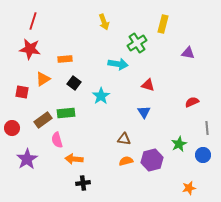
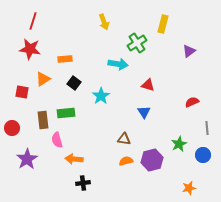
purple triangle: moved 1 px right, 2 px up; rotated 48 degrees counterclockwise
brown rectangle: rotated 60 degrees counterclockwise
